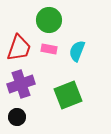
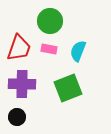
green circle: moved 1 px right, 1 px down
cyan semicircle: moved 1 px right
purple cross: moved 1 px right; rotated 20 degrees clockwise
green square: moved 7 px up
